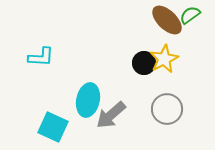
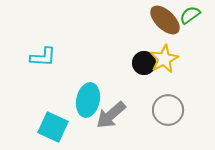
brown ellipse: moved 2 px left
cyan L-shape: moved 2 px right
gray circle: moved 1 px right, 1 px down
